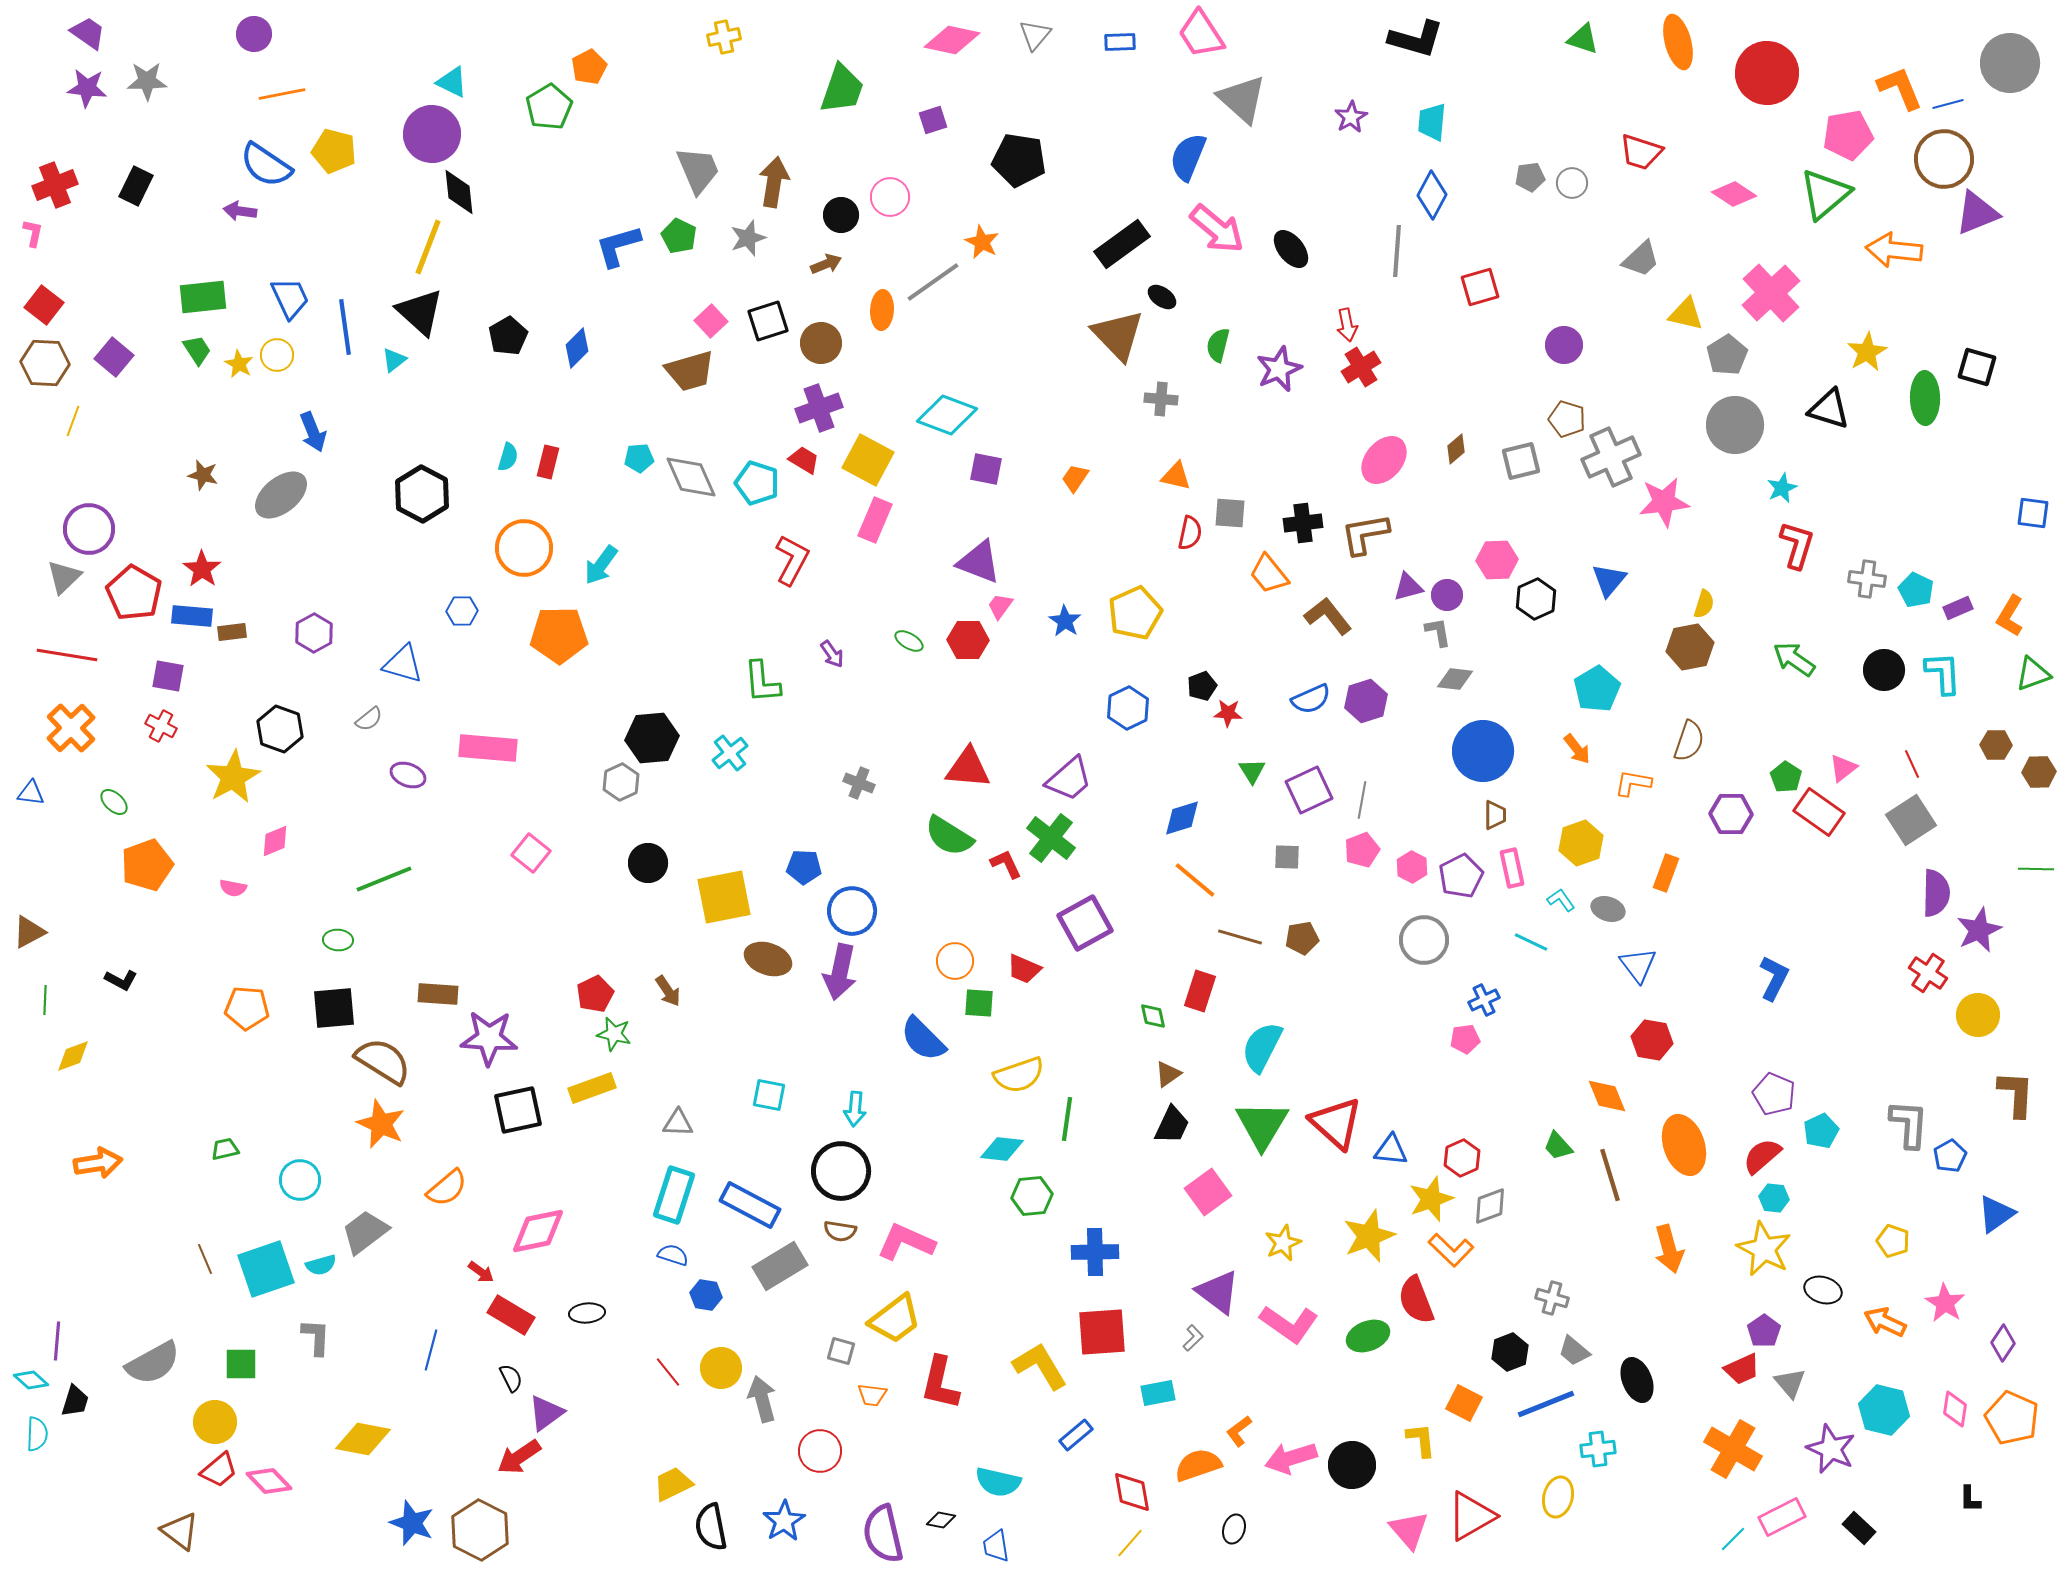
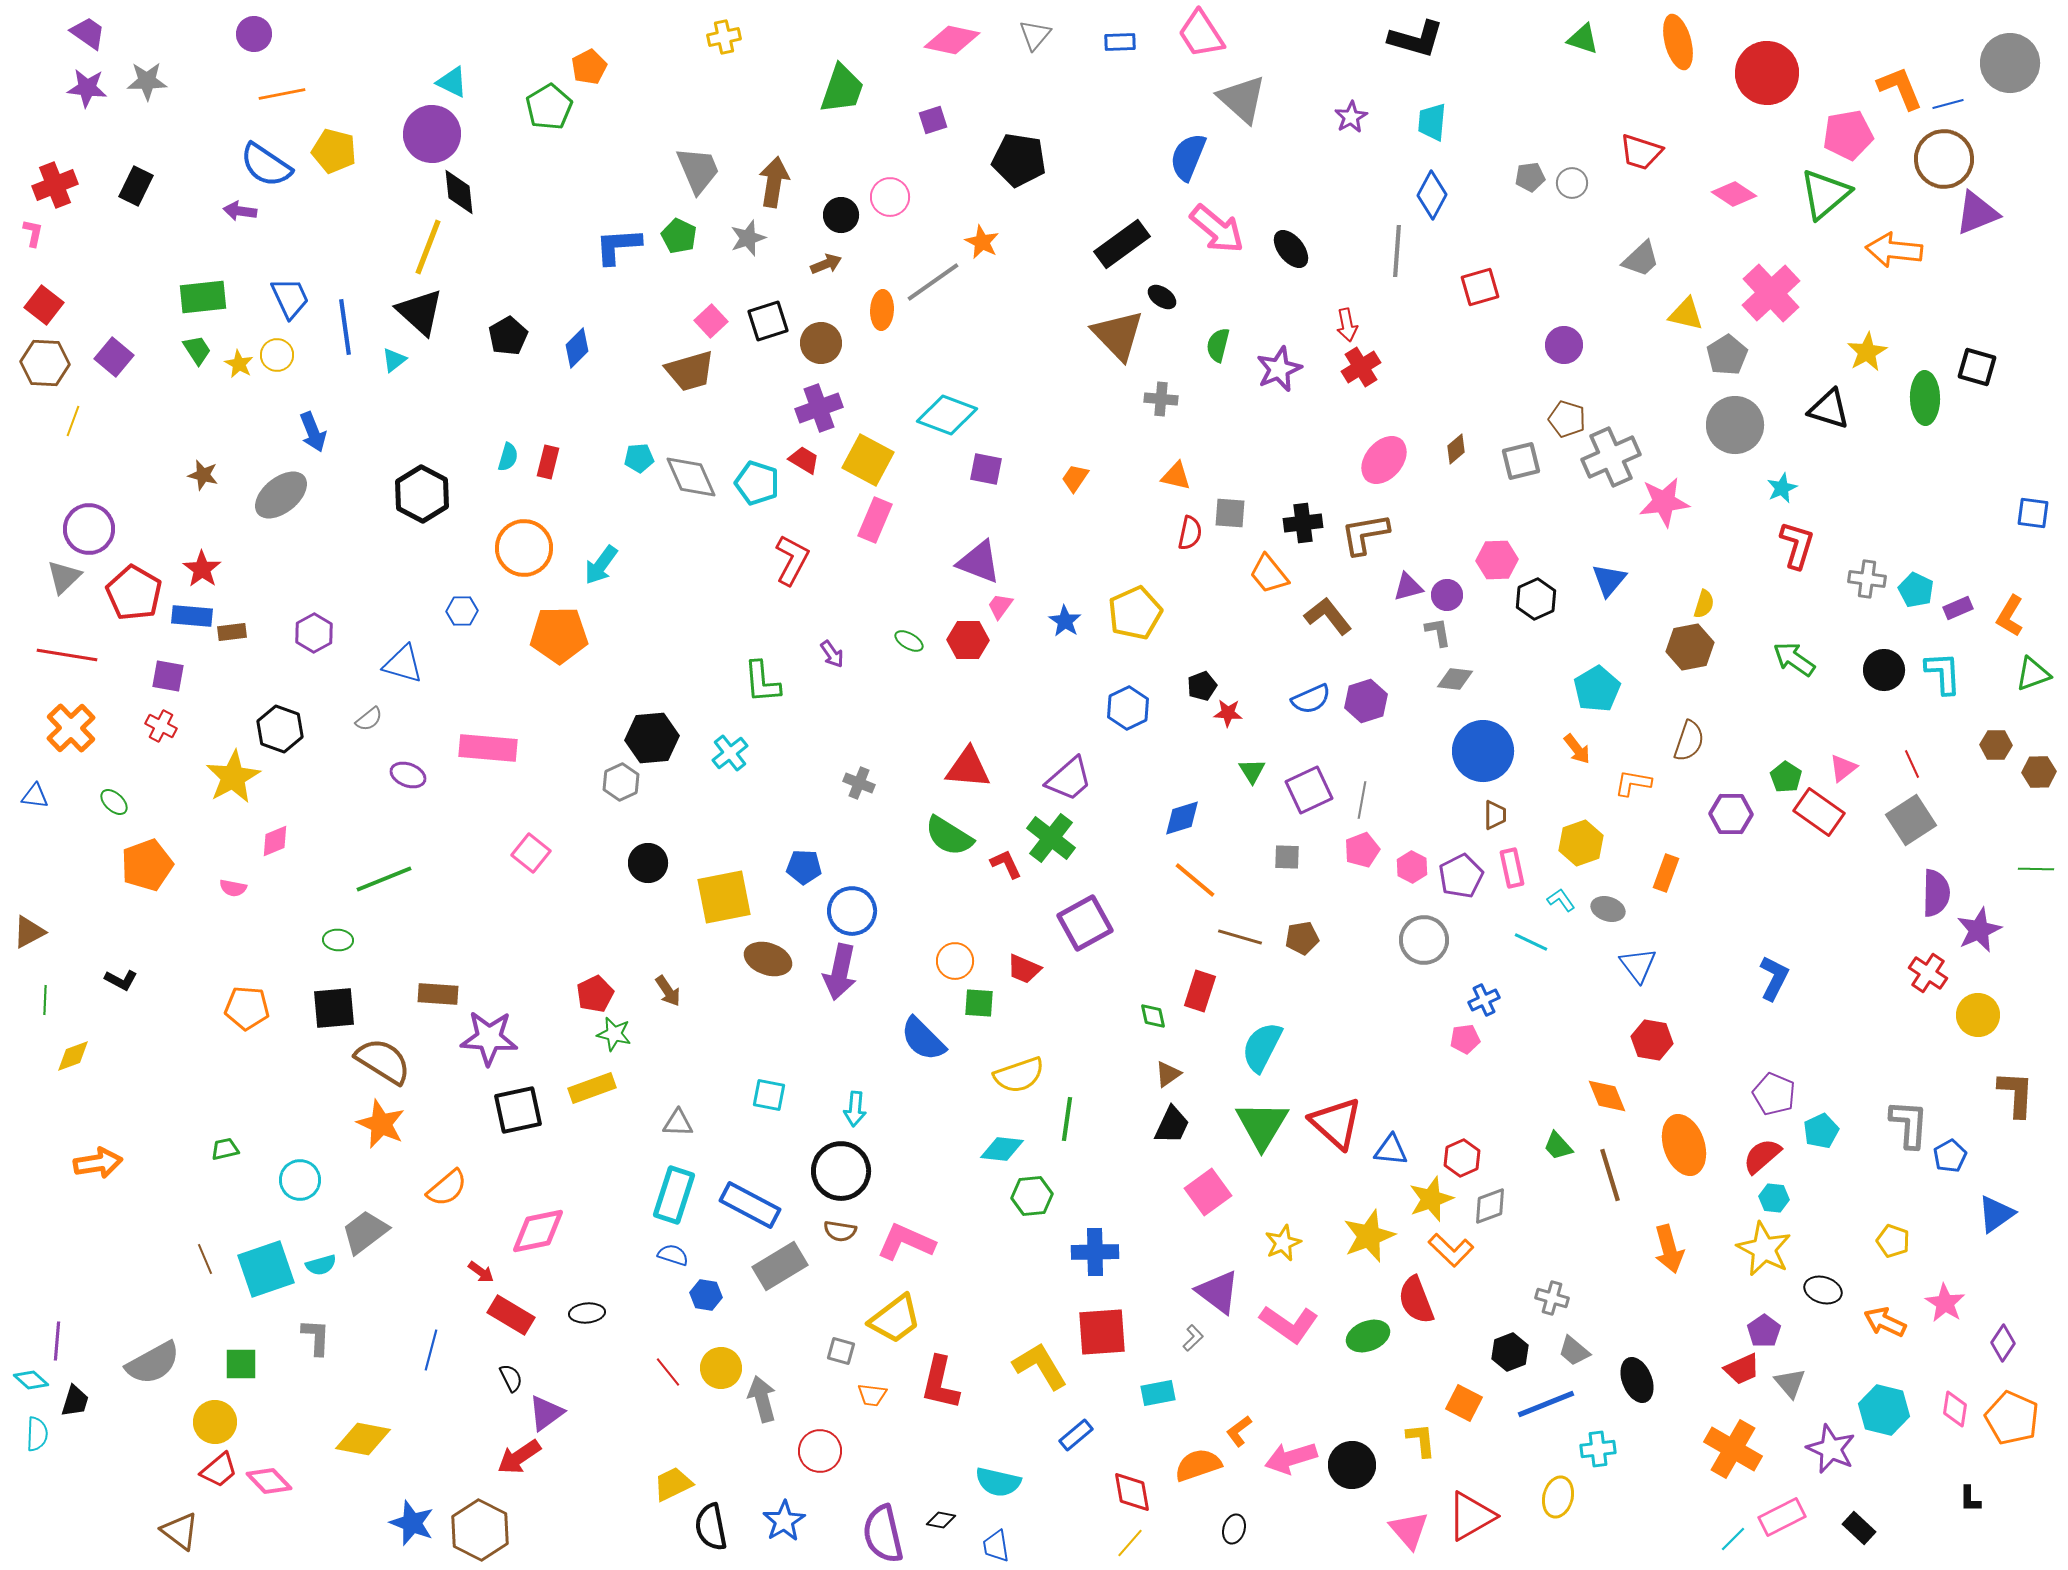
blue L-shape at (618, 246): rotated 12 degrees clockwise
blue triangle at (31, 793): moved 4 px right, 3 px down
